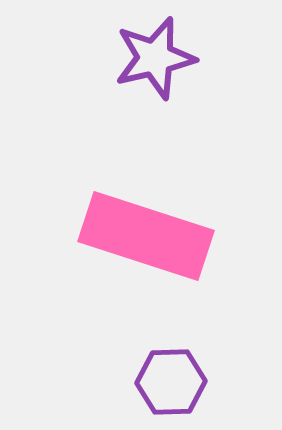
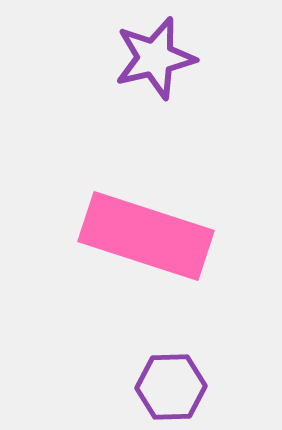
purple hexagon: moved 5 px down
